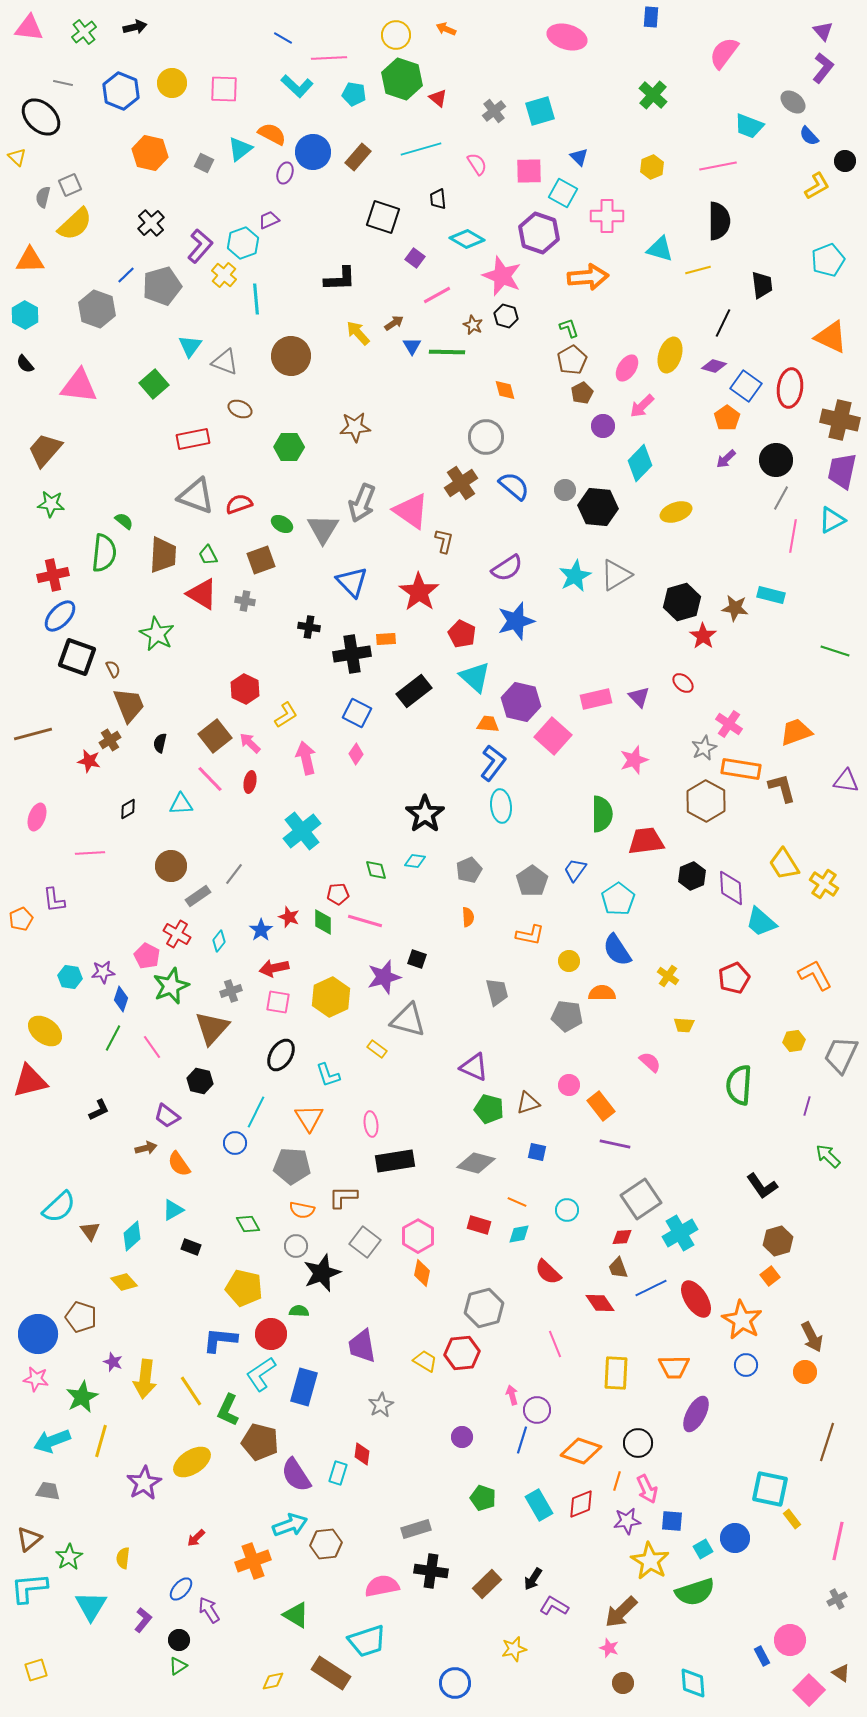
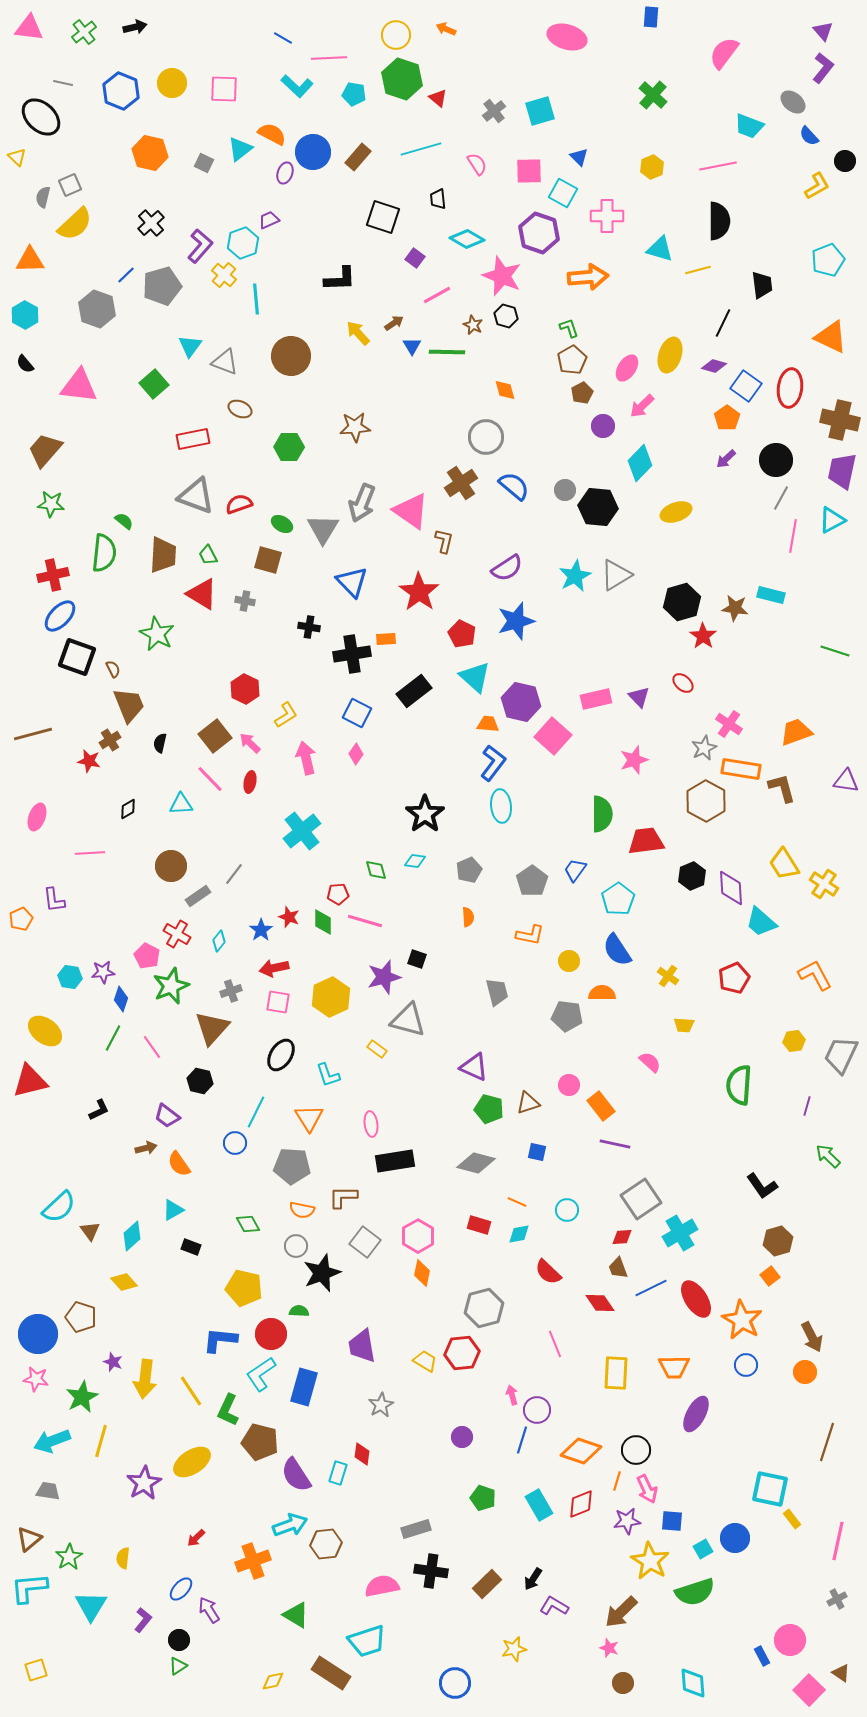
brown square at (261, 560): moved 7 px right; rotated 36 degrees clockwise
black circle at (638, 1443): moved 2 px left, 7 px down
